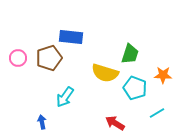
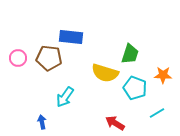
brown pentagon: rotated 25 degrees clockwise
